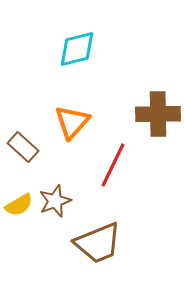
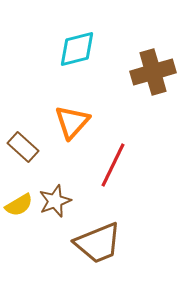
brown cross: moved 5 px left, 42 px up; rotated 15 degrees counterclockwise
